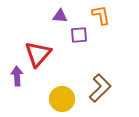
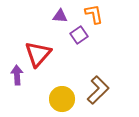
orange L-shape: moved 7 px left, 1 px up
purple square: rotated 30 degrees counterclockwise
purple arrow: moved 1 px up
brown L-shape: moved 2 px left, 2 px down
